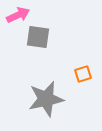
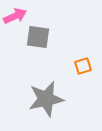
pink arrow: moved 3 px left, 1 px down
orange square: moved 8 px up
